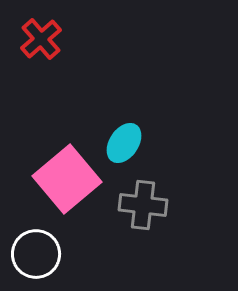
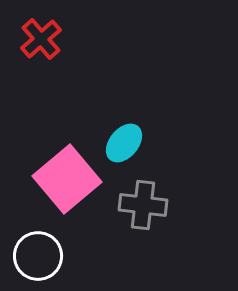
cyan ellipse: rotated 6 degrees clockwise
white circle: moved 2 px right, 2 px down
